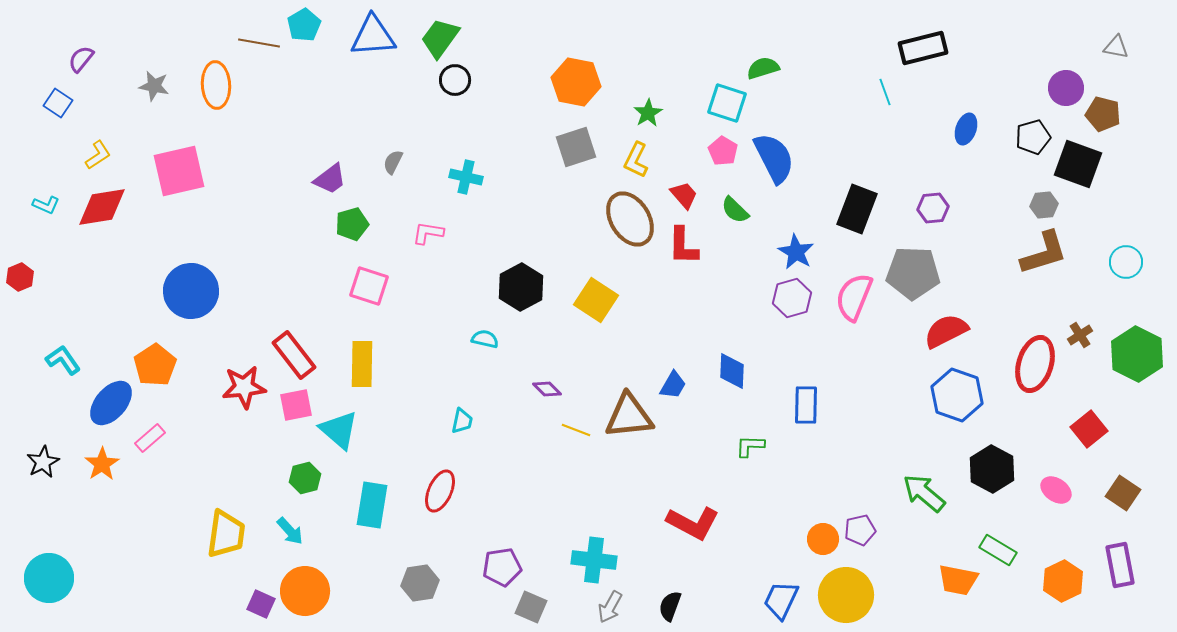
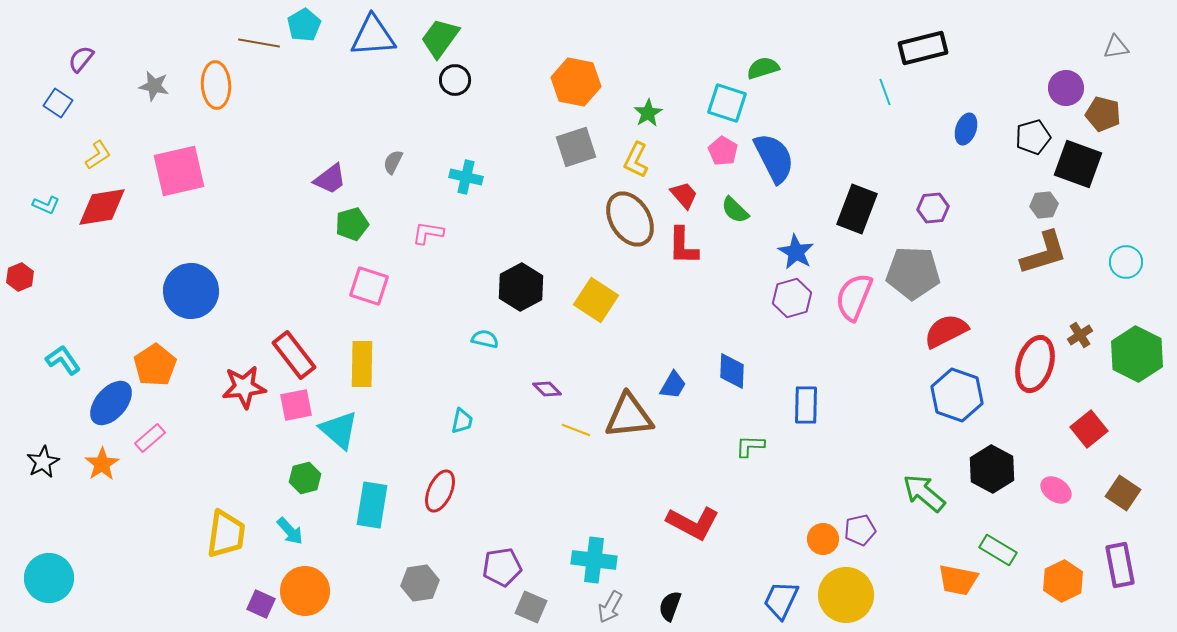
gray triangle at (1116, 47): rotated 20 degrees counterclockwise
